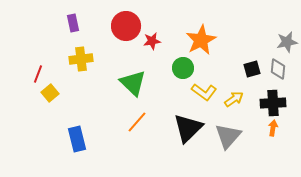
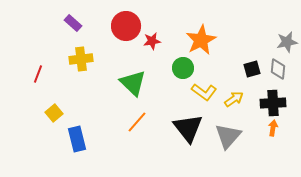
purple rectangle: rotated 36 degrees counterclockwise
yellow square: moved 4 px right, 20 px down
black triangle: rotated 24 degrees counterclockwise
